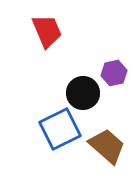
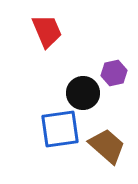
blue square: rotated 18 degrees clockwise
